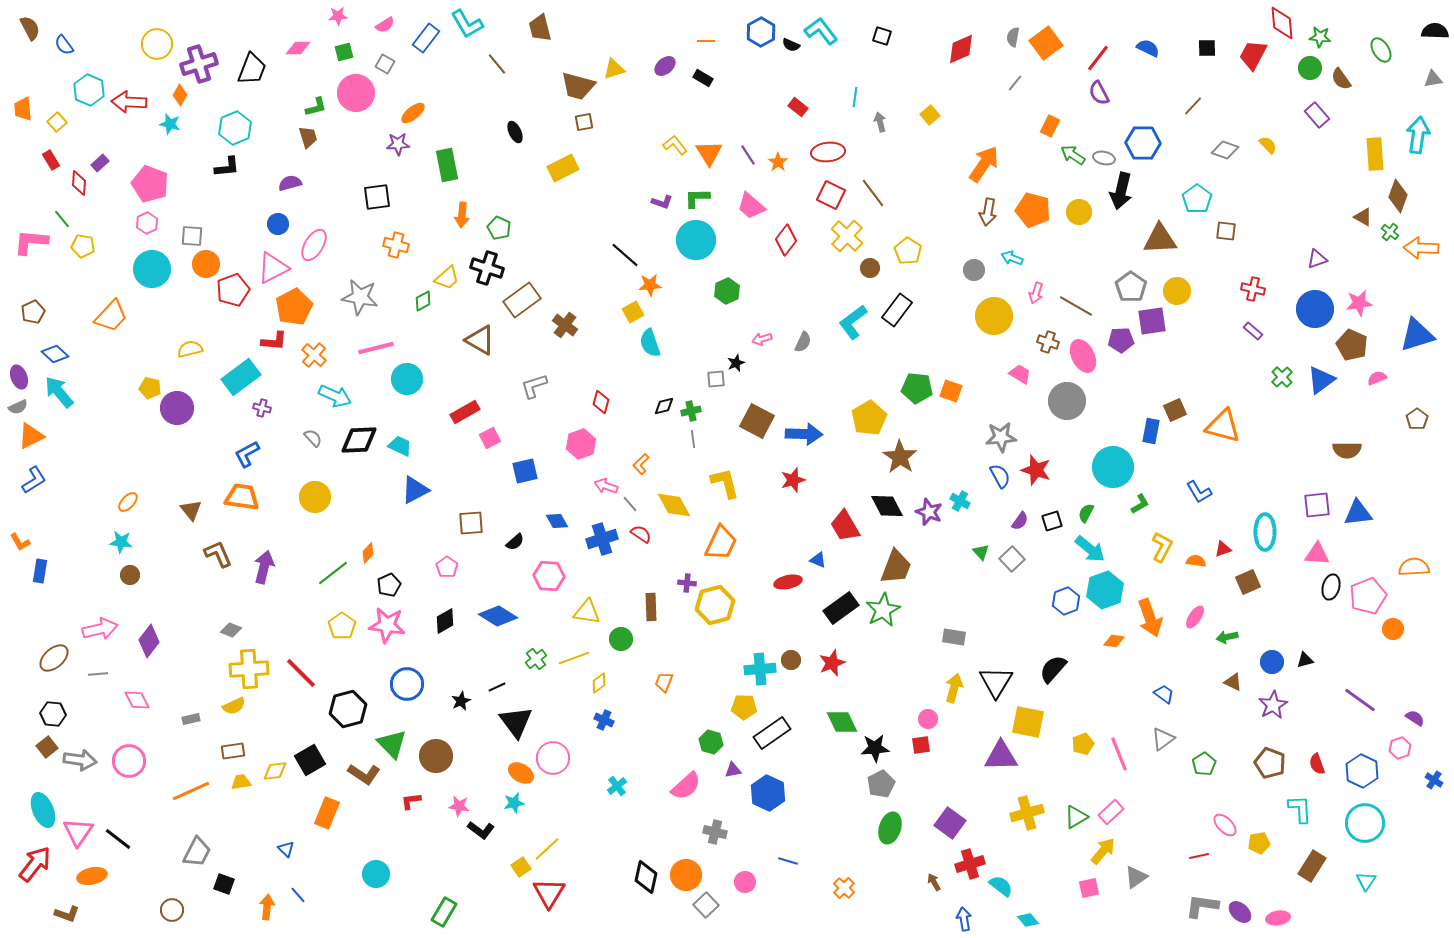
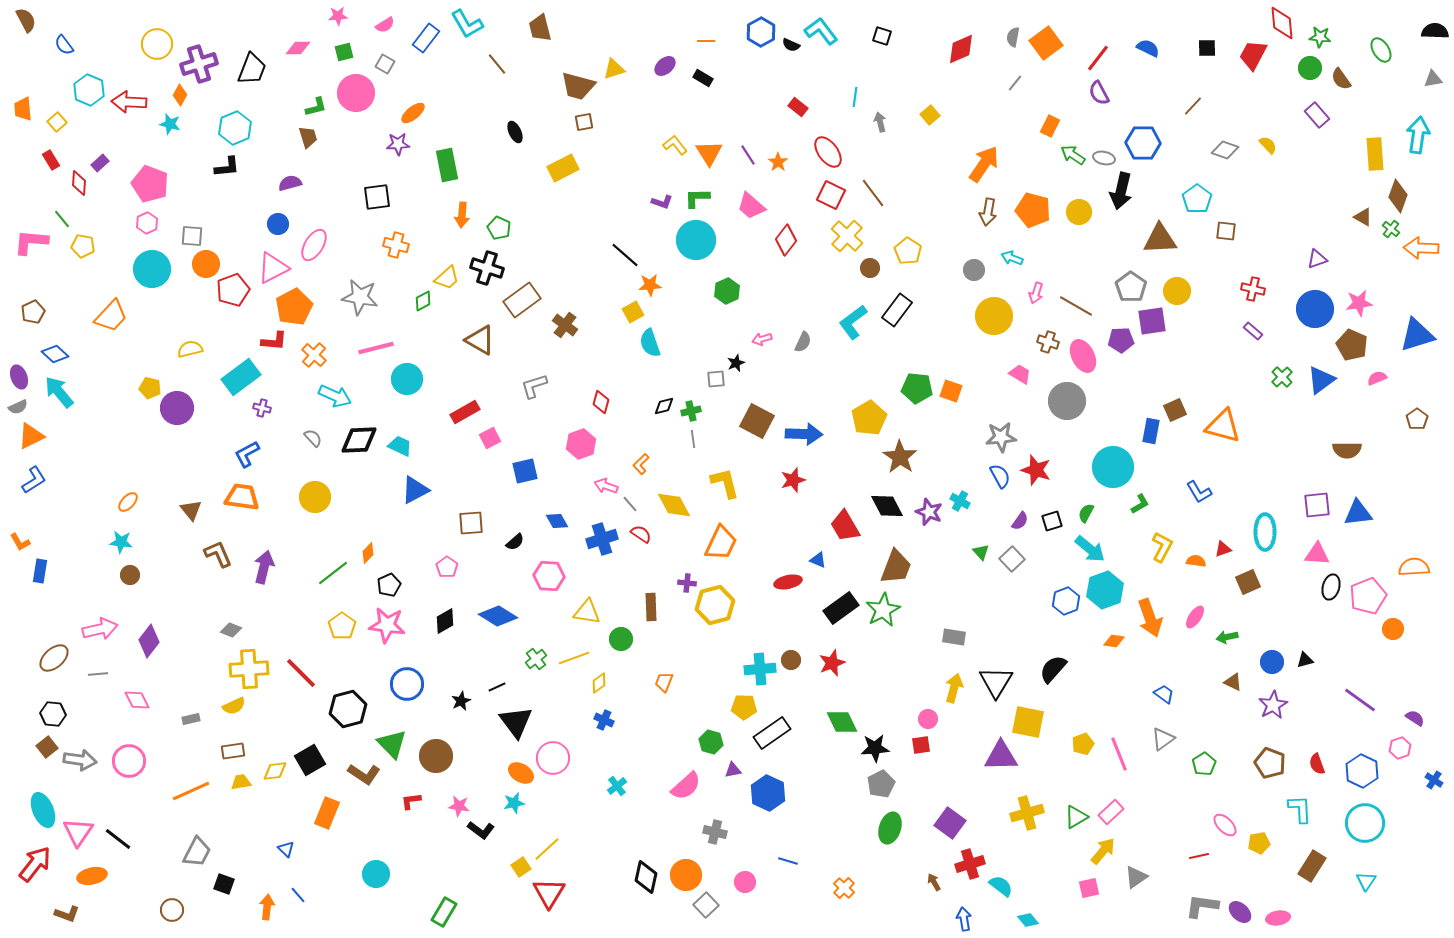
brown semicircle at (30, 28): moved 4 px left, 8 px up
red ellipse at (828, 152): rotated 60 degrees clockwise
green cross at (1390, 232): moved 1 px right, 3 px up
